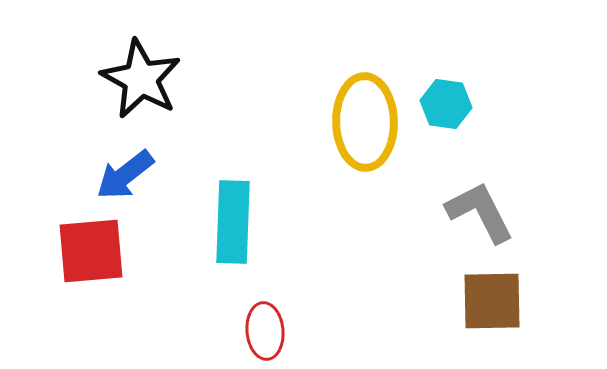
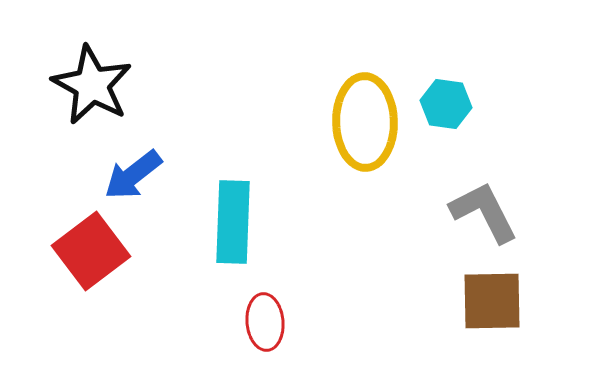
black star: moved 49 px left, 6 px down
blue arrow: moved 8 px right
gray L-shape: moved 4 px right
red square: rotated 32 degrees counterclockwise
red ellipse: moved 9 px up
